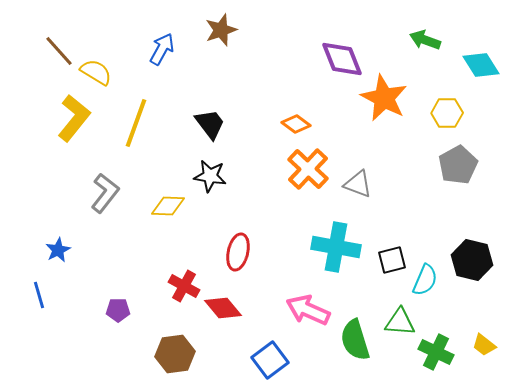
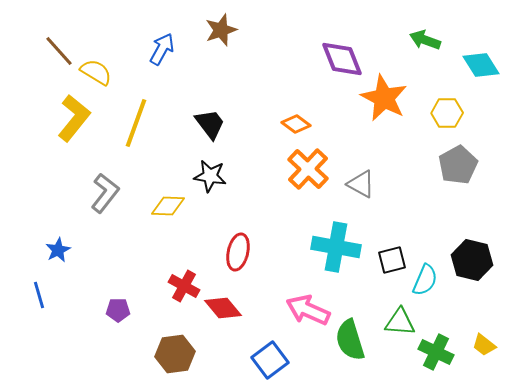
gray triangle: moved 3 px right; rotated 8 degrees clockwise
green semicircle: moved 5 px left
